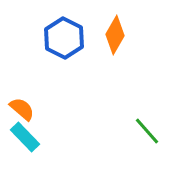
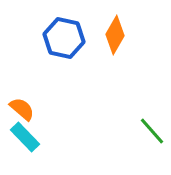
blue hexagon: rotated 15 degrees counterclockwise
green line: moved 5 px right
